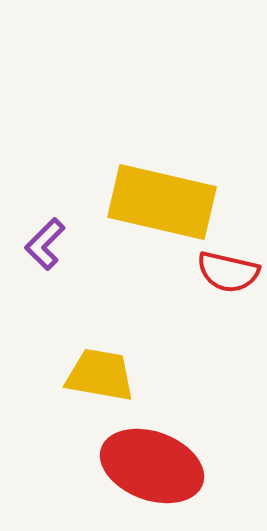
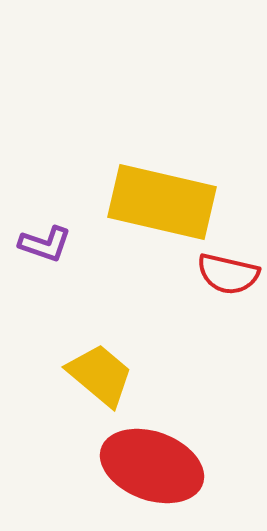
purple L-shape: rotated 116 degrees counterclockwise
red semicircle: moved 2 px down
yellow trapezoid: rotated 30 degrees clockwise
